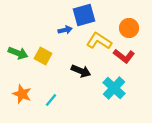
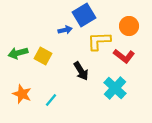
blue square: rotated 15 degrees counterclockwise
orange circle: moved 2 px up
yellow L-shape: rotated 35 degrees counterclockwise
green arrow: rotated 144 degrees clockwise
black arrow: rotated 36 degrees clockwise
cyan cross: moved 1 px right
